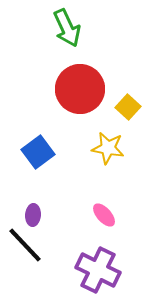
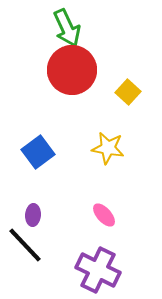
red circle: moved 8 px left, 19 px up
yellow square: moved 15 px up
